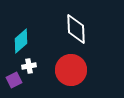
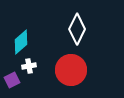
white diamond: moved 1 px right; rotated 28 degrees clockwise
cyan diamond: moved 1 px down
purple square: moved 2 px left
